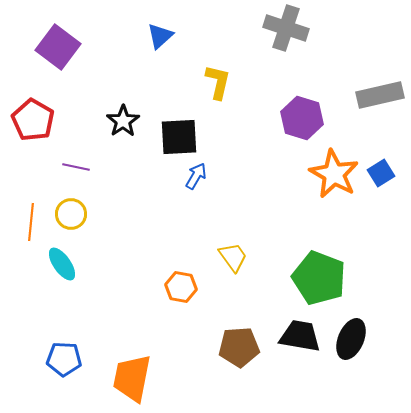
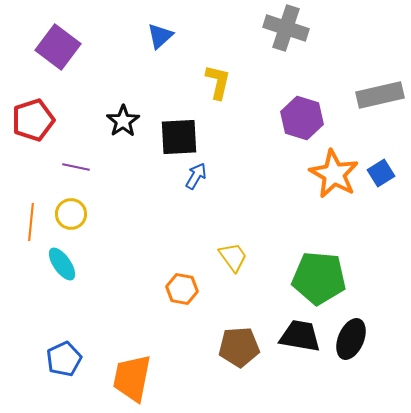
red pentagon: rotated 24 degrees clockwise
green pentagon: rotated 16 degrees counterclockwise
orange hexagon: moved 1 px right, 2 px down
blue pentagon: rotated 28 degrees counterclockwise
